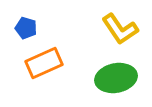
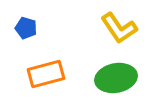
yellow L-shape: moved 1 px left, 1 px up
orange rectangle: moved 2 px right, 11 px down; rotated 9 degrees clockwise
